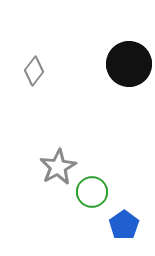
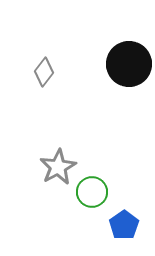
gray diamond: moved 10 px right, 1 px down
